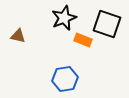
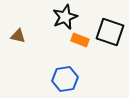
black star: moved 1 px right, 1 px up
black square: moved 3 px right, 8 px down
orange rectangle: moved 3 px left
